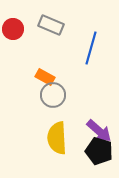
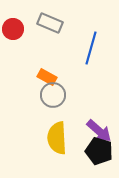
gray rectangle: moved 1 px left, 2 px up
orange rectangle: moved 2 px right
